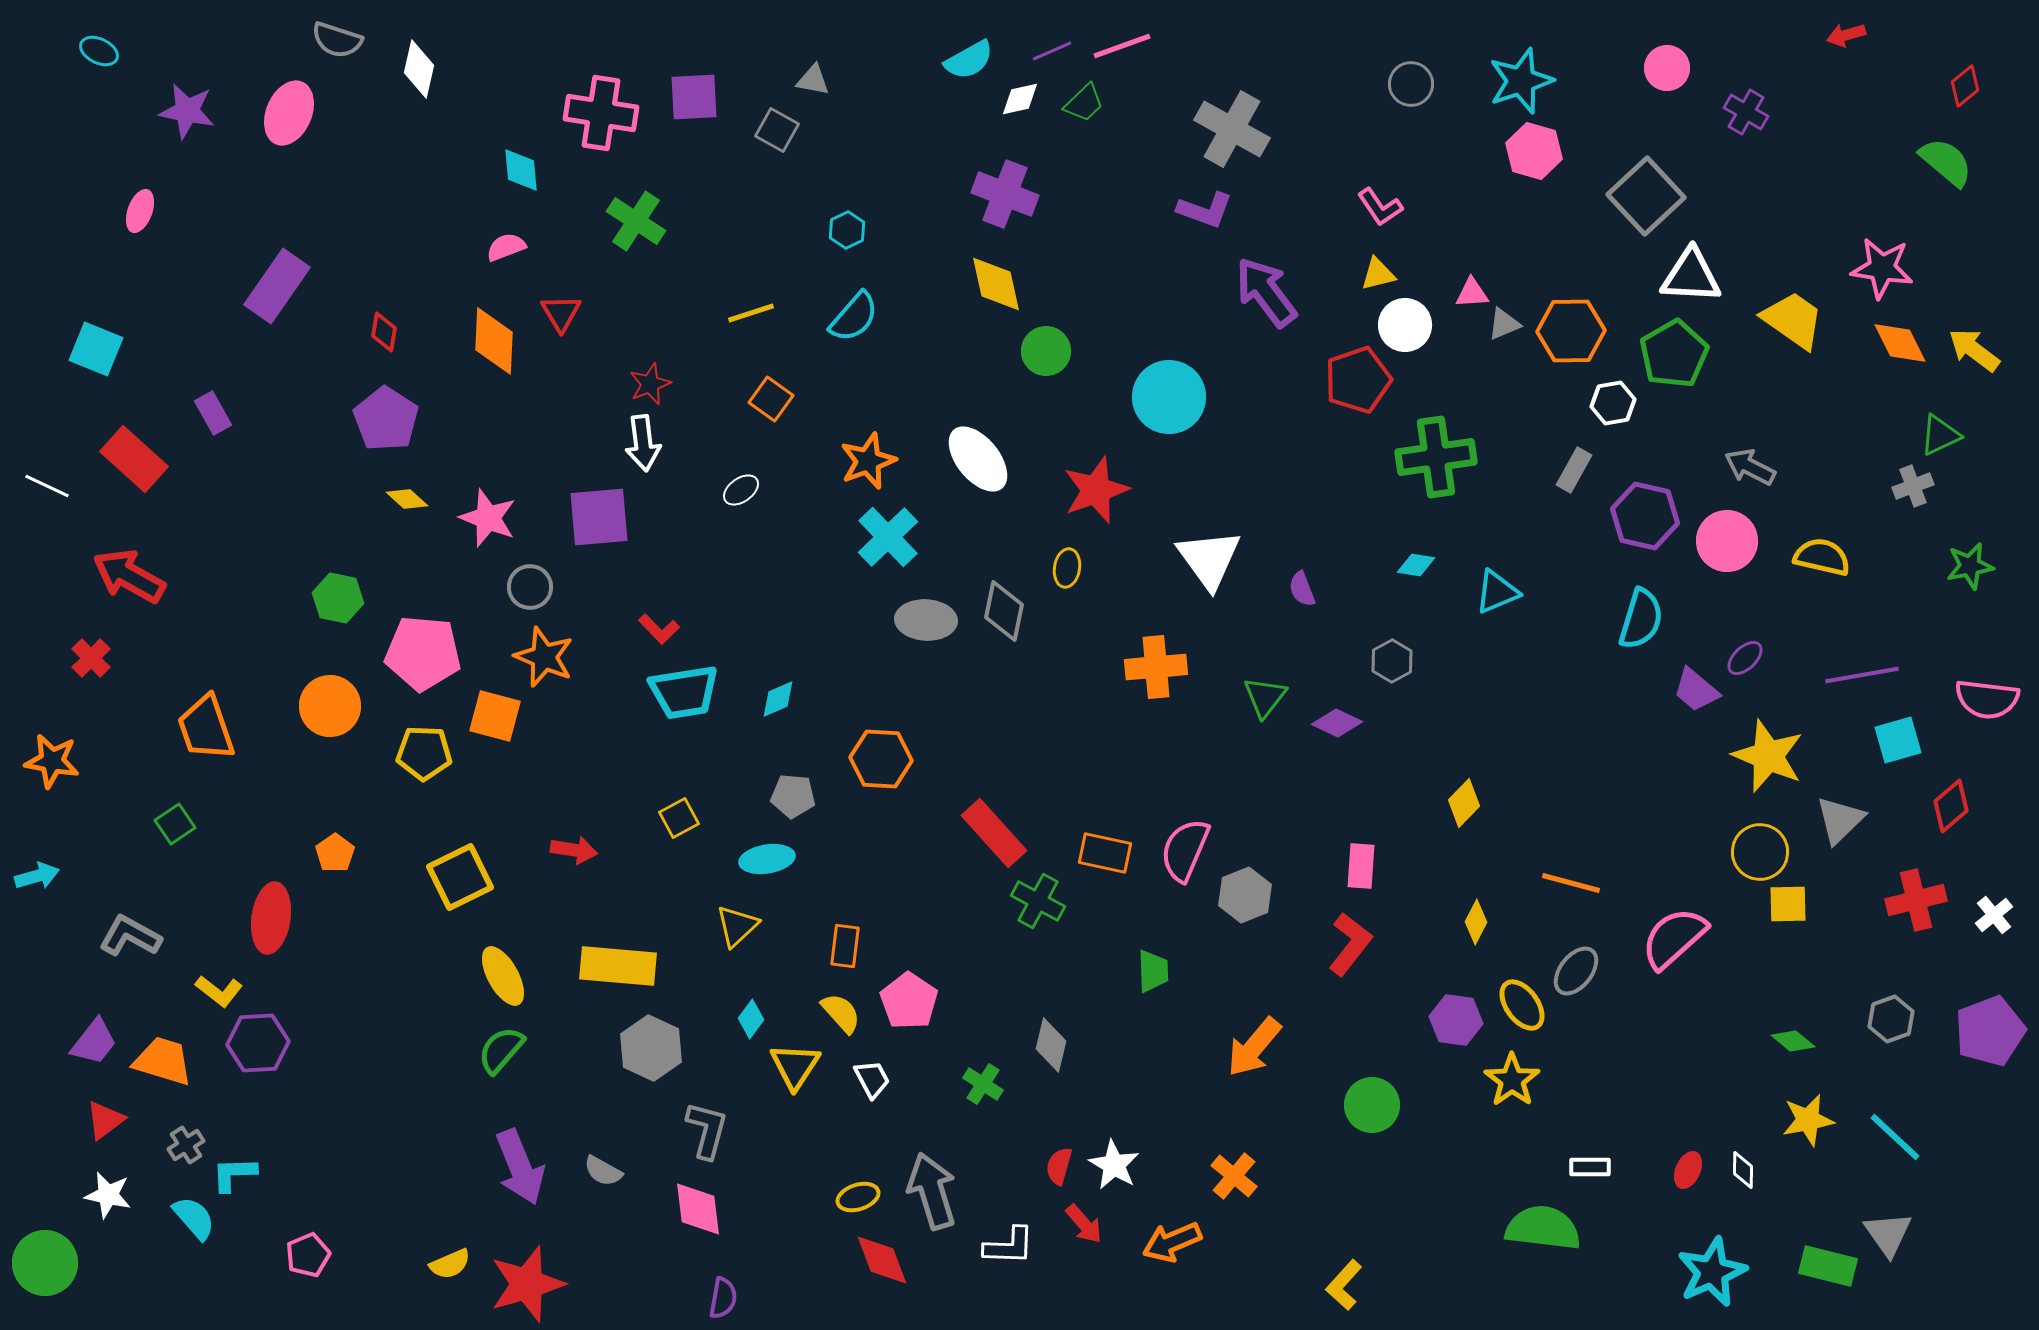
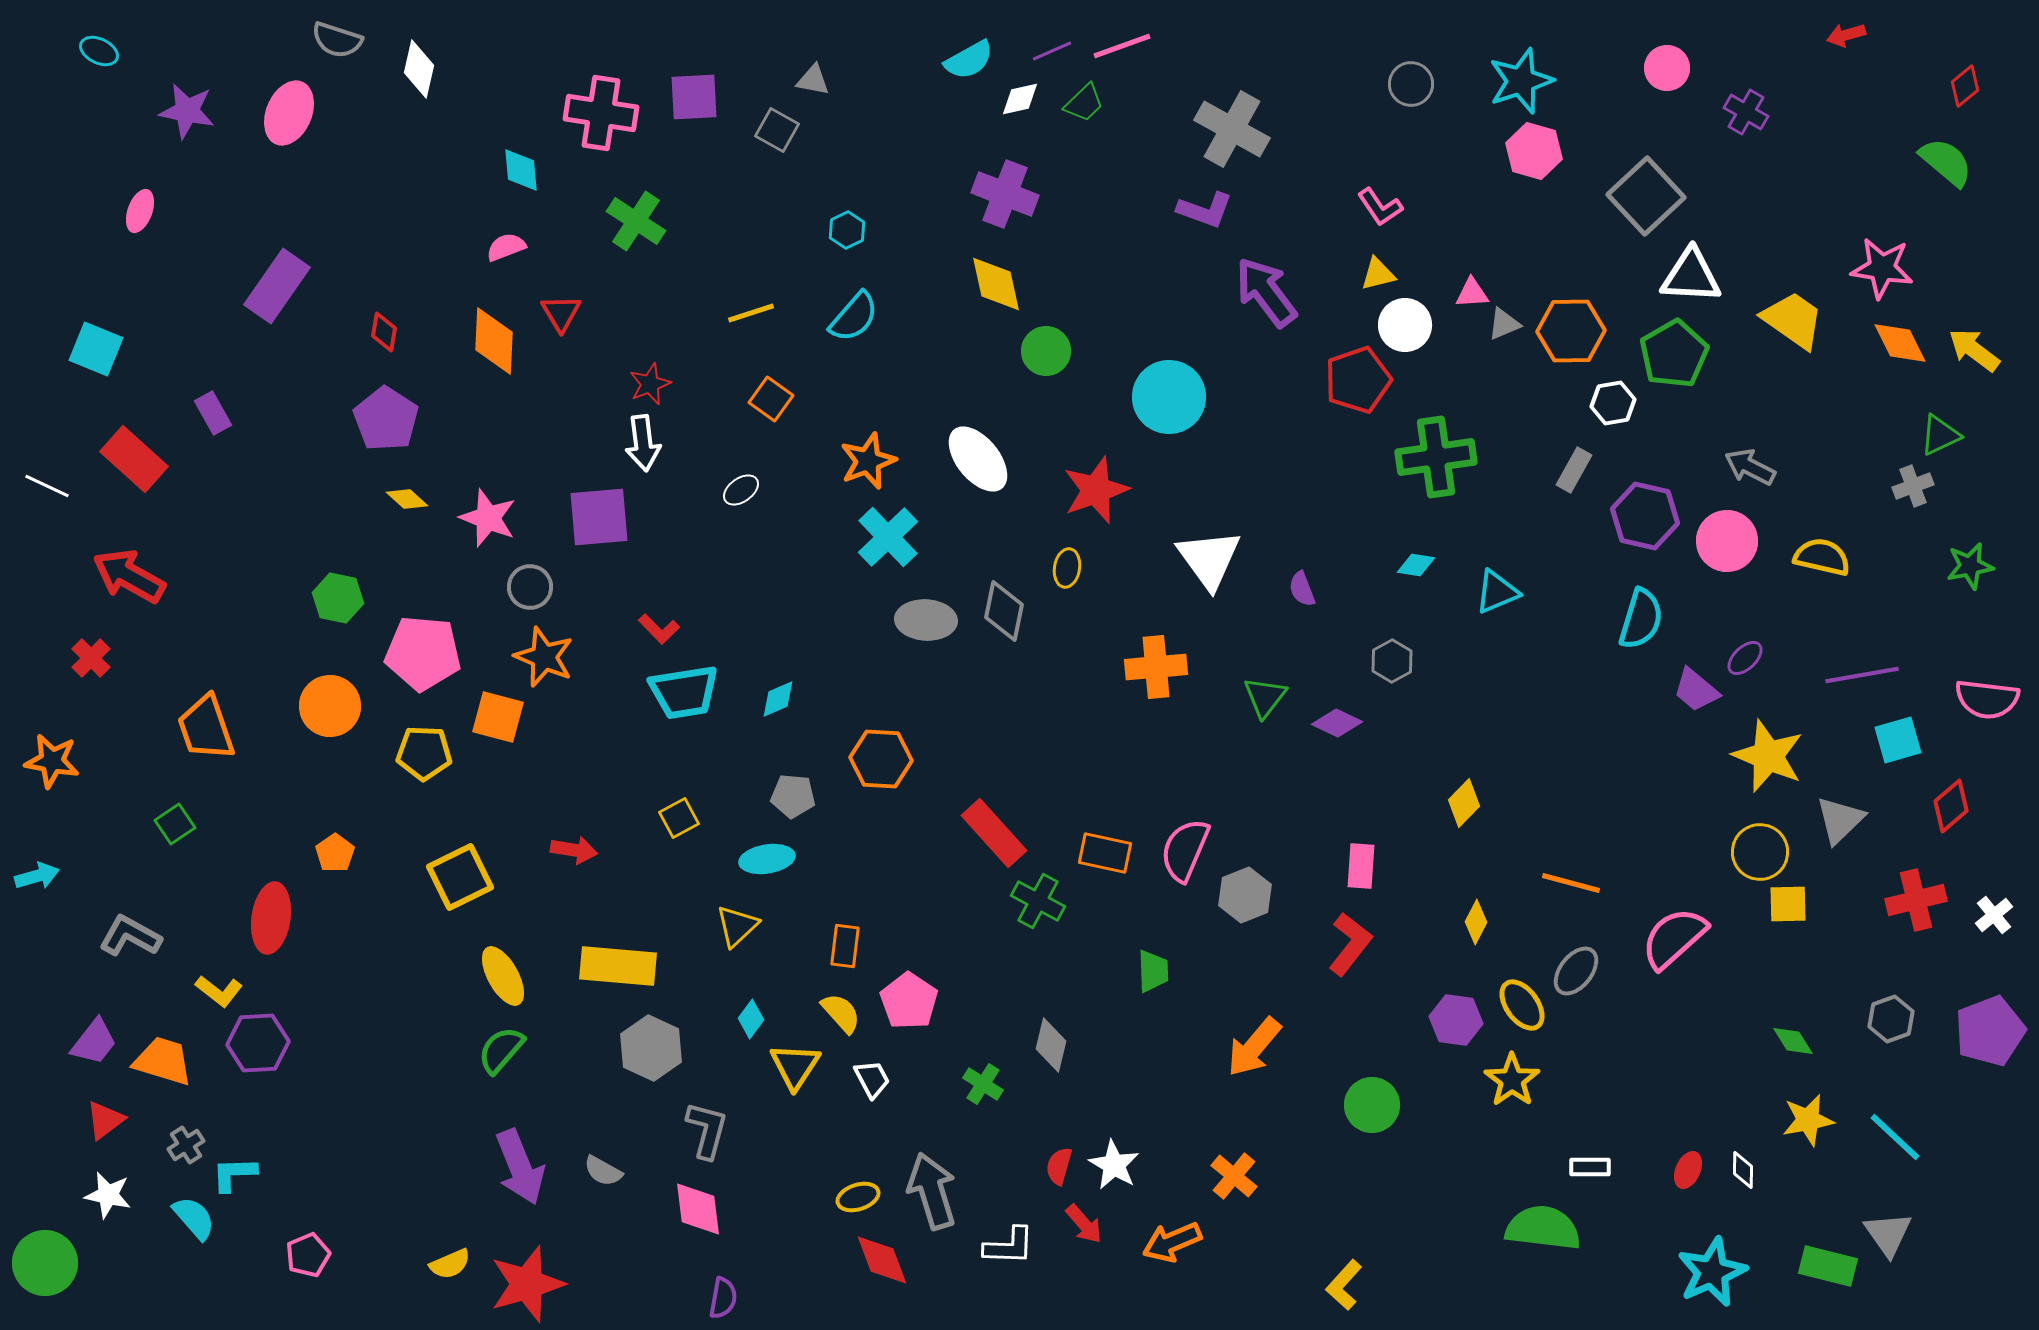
orange square at (495, 716): moved 3 px right, 1 px down
green diamond at (1793, 1041): rotated 18 degrees clockwise
